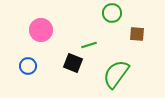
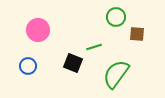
green circle: moved 4 px right, 4 px down
pink circle: moved 3 px left
green line: moved 5 px right, 2 px down
